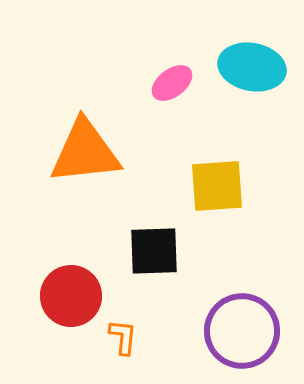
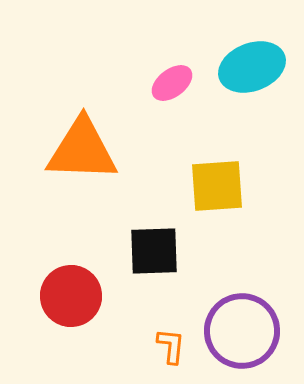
cyan ellipse: rotated 32 degrees counterclockwise
orange triangle: moved 3 px left, 2 px up; rotated 8 degrees clockwise
orange L-shape: moved 48 px right, 9 px down
